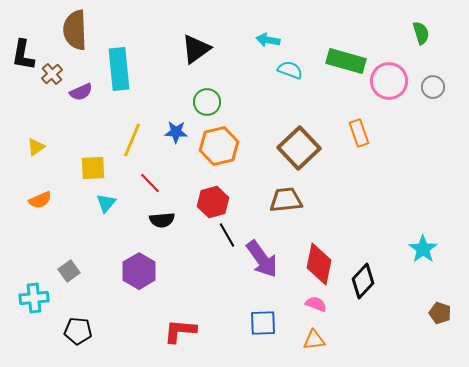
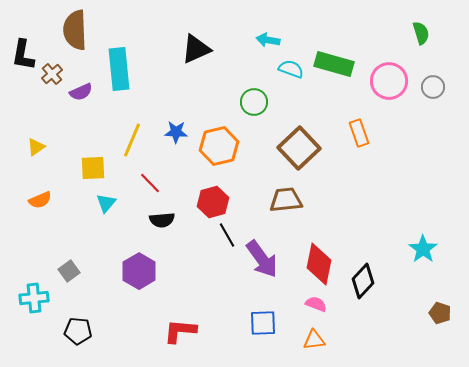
black triangle: rotated 12 degrees clockwise
green rectangle: moved 12 px left, 3 px down
cyan semicircle: moved 1 px right, 1 px up
green circle: moved 47 px right
